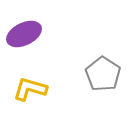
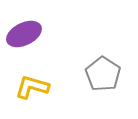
yellow L-shape: moved 2 px right, 2 px up
